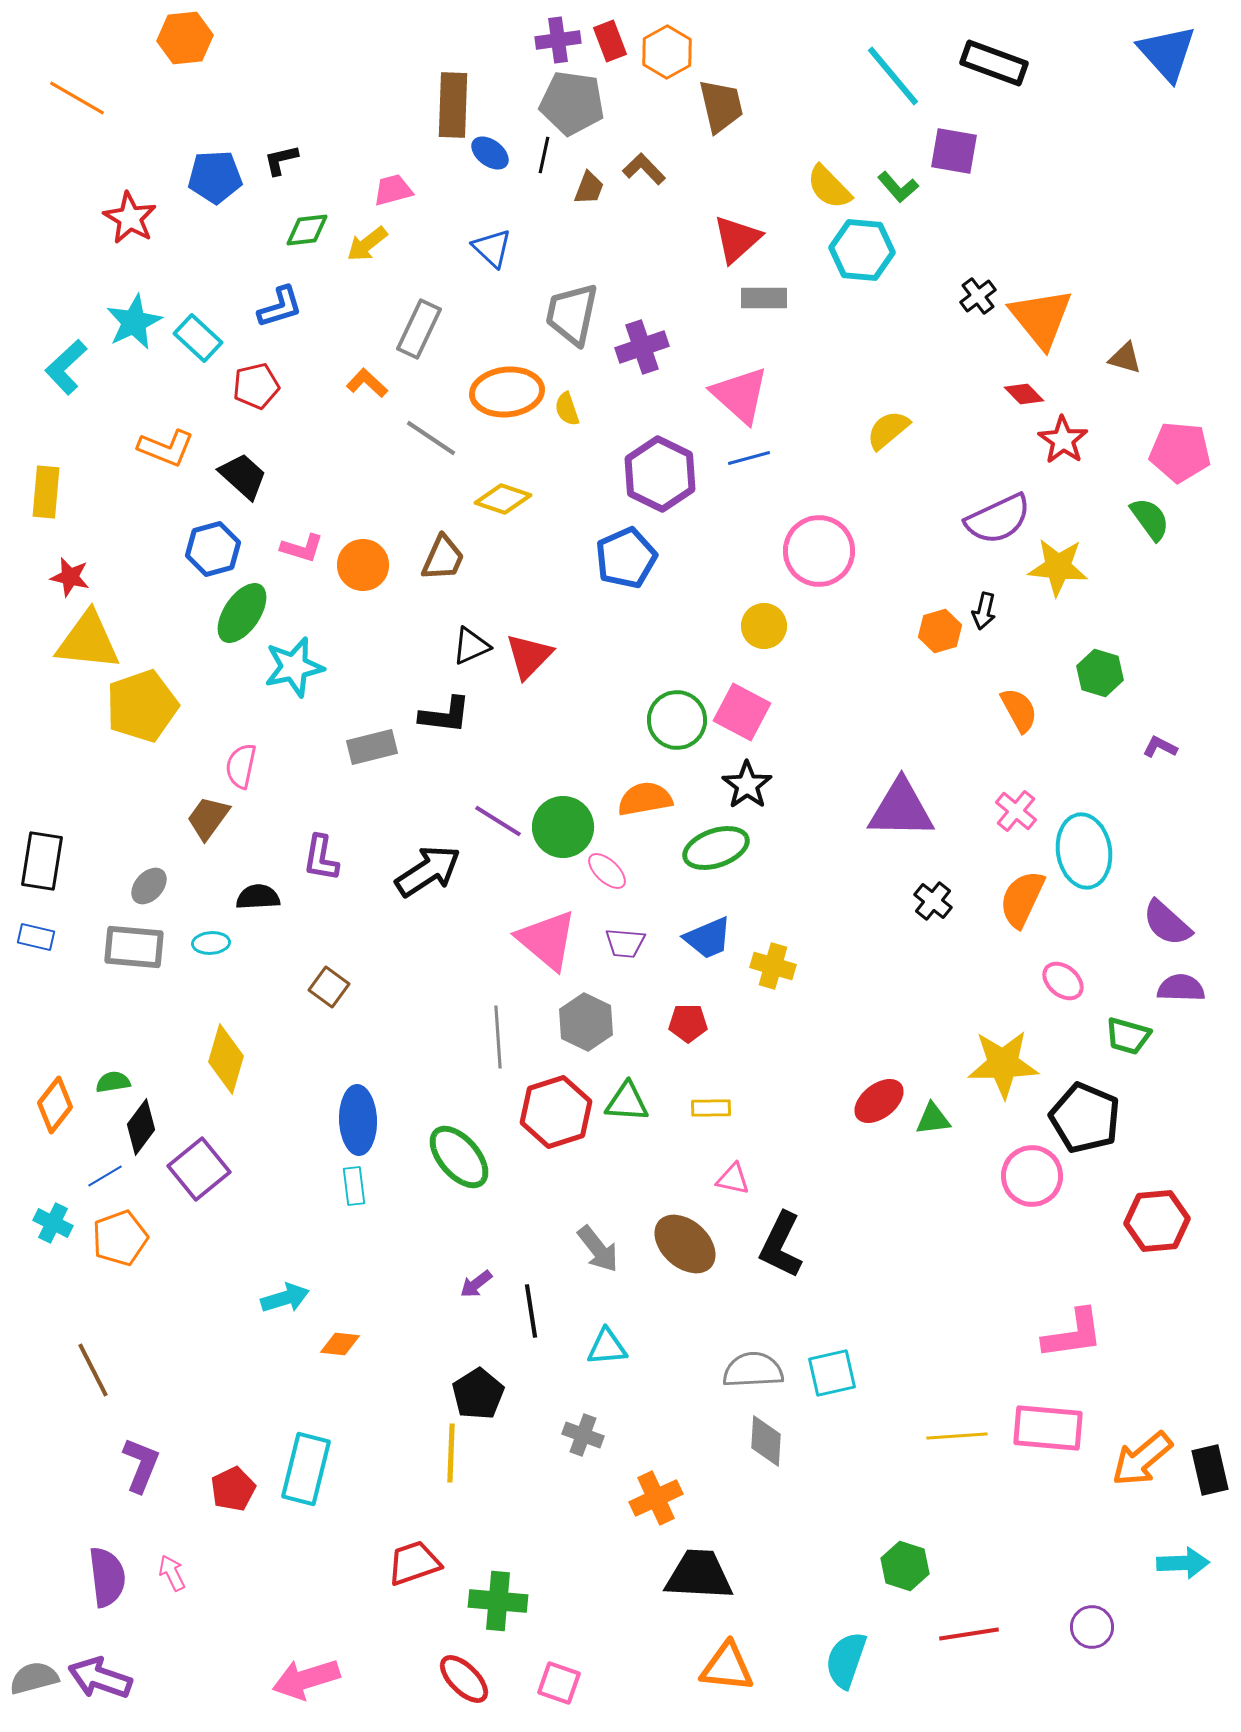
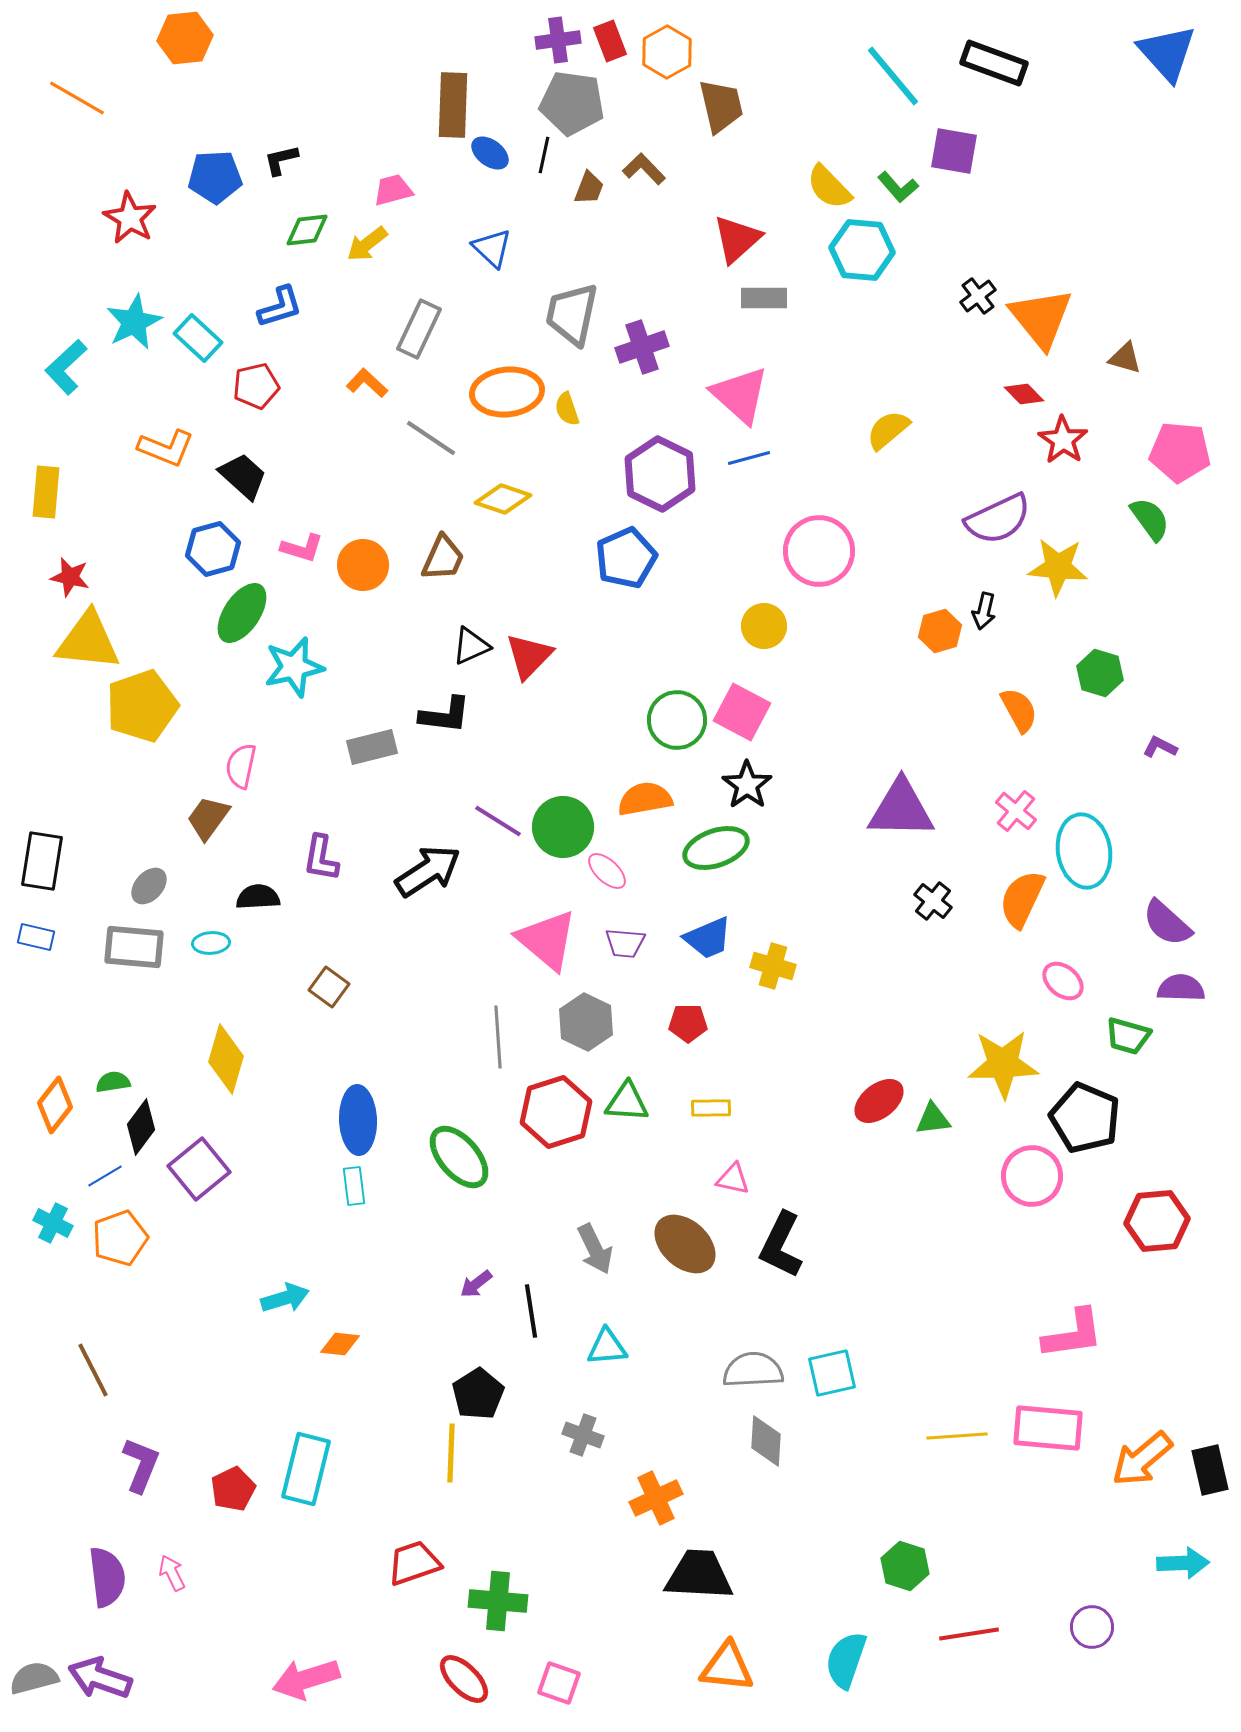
gray arrow at (598, 1249): moved 3 px left; rotated 12 degrees clockwise
